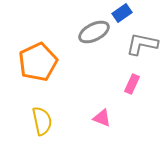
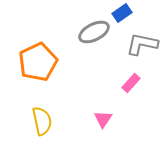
pink rectangle: moved 1 px left, 1 px up; rotated 18 degrees clockwise
pink triangle: moved 1 px right, 1 px down; rotated 42 degrees clockwise
